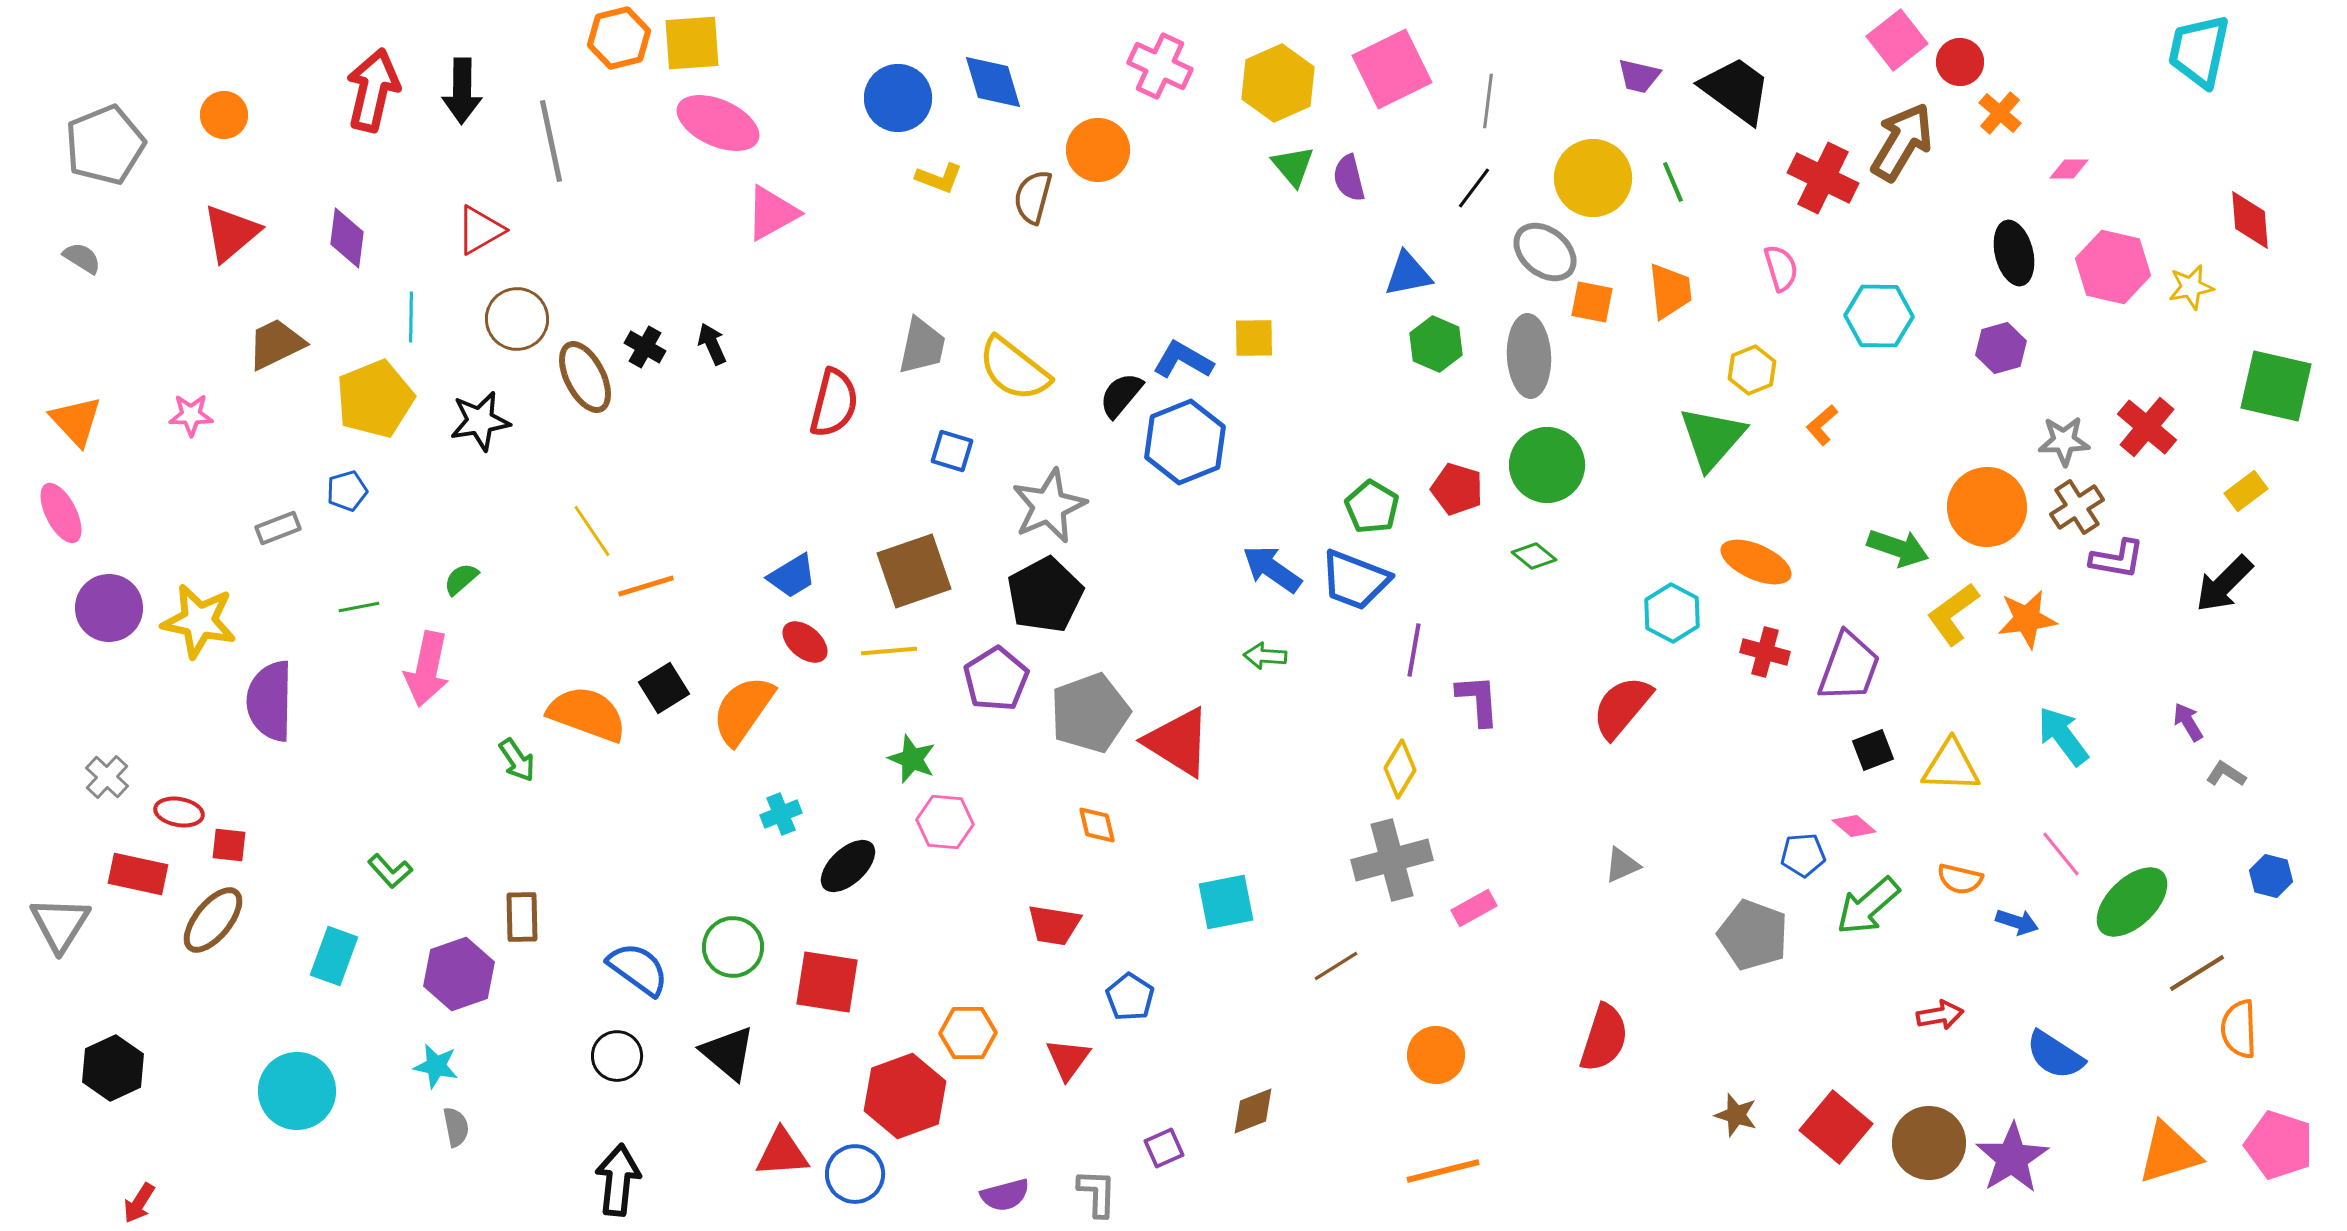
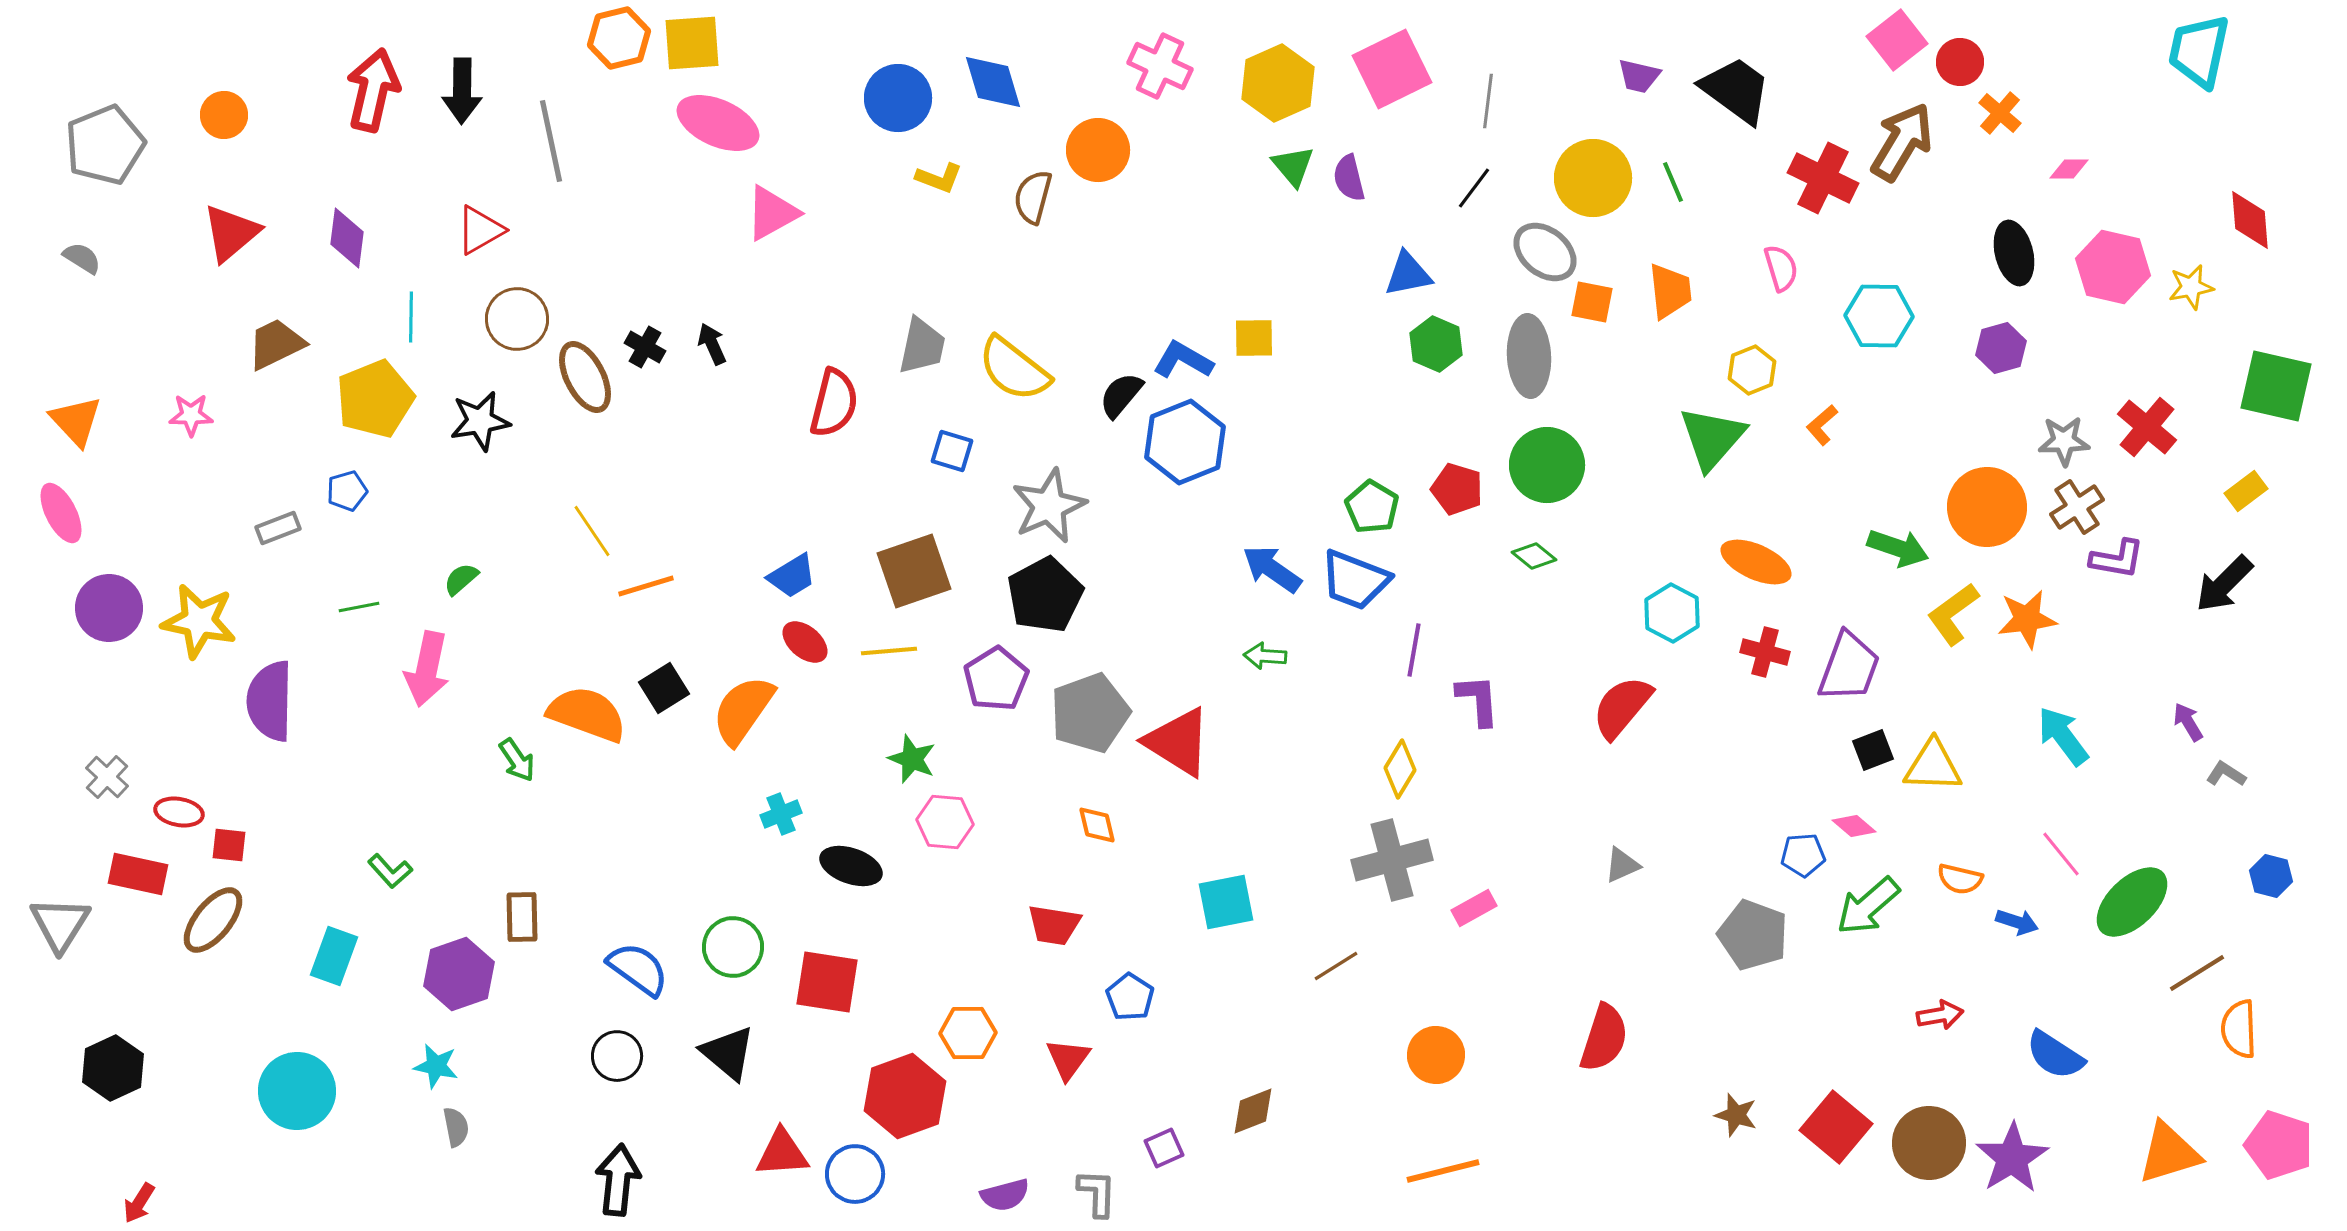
yellow triangle at (1951, 766): moved 18 px left
black ellipse at (848, 866): moved 3 px right; rotated 62 degrees clockwise
